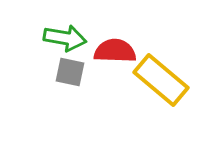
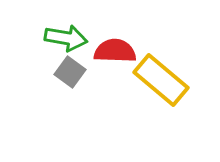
green arrow: moved 1 px right
gray square: rotated 24 degrees clockwise
